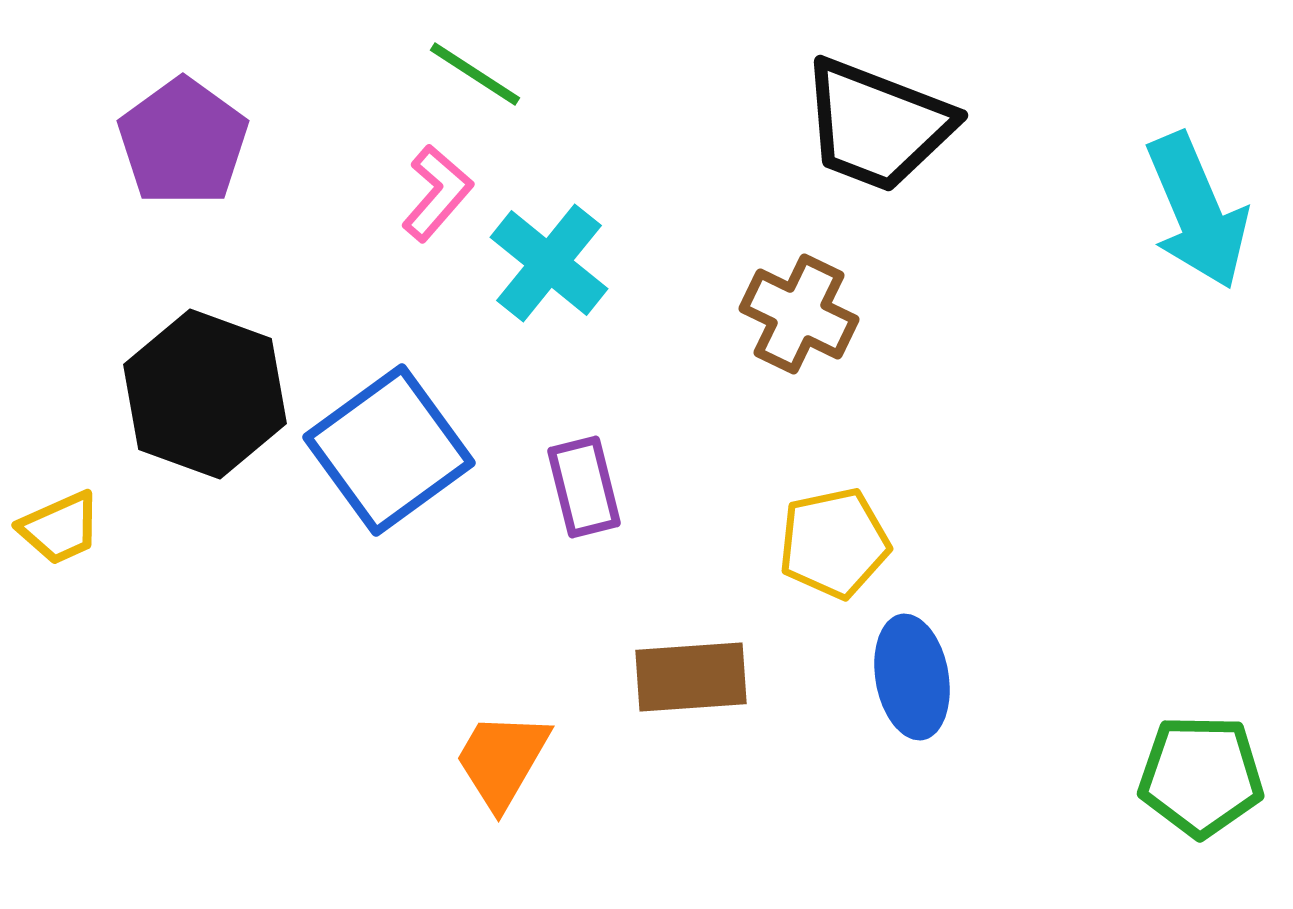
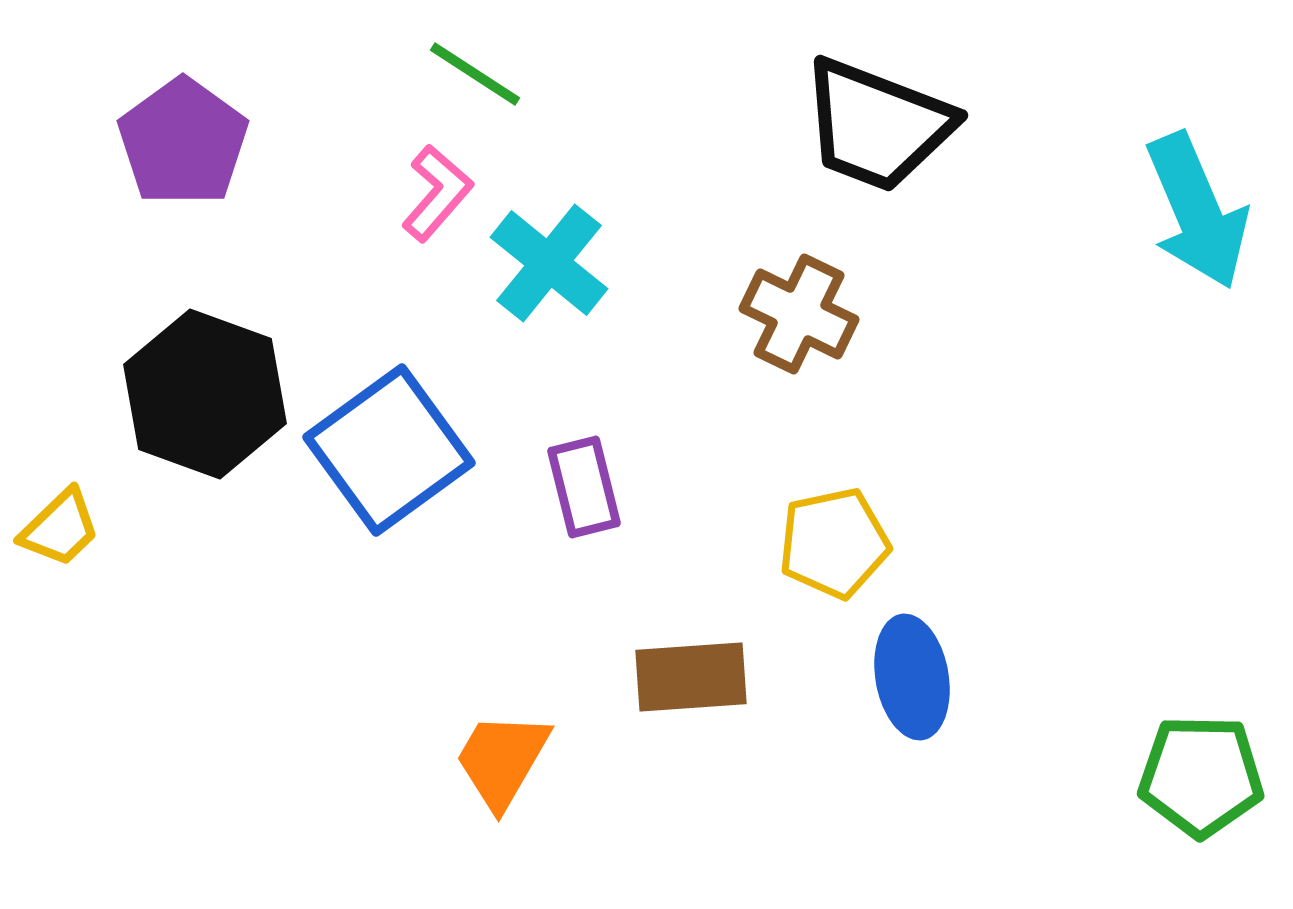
yellow trapezoid: rotated 20 degrees counterclockwise
